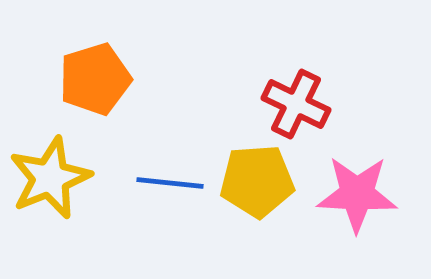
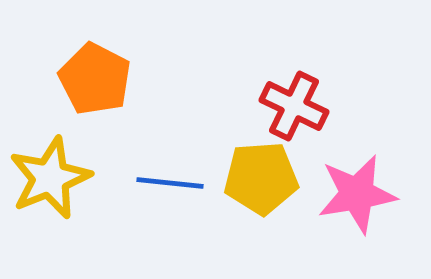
orange pentagon: rotated 28 degrees counterclockwise
red cross: moved 2 px left, 2 px down
yellow pentagon: moved 4 px right, 3 px up
pink star: rotated 12 degrees counterclockwise
